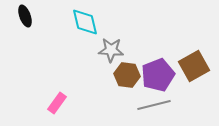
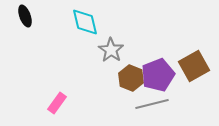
gray star: rotated 30 degrees clockwise
brown hexagon: moved 4 px right, 3 px down; rotated 15 degrees clockwise
gray line: moved 2 px left, 1 px up
